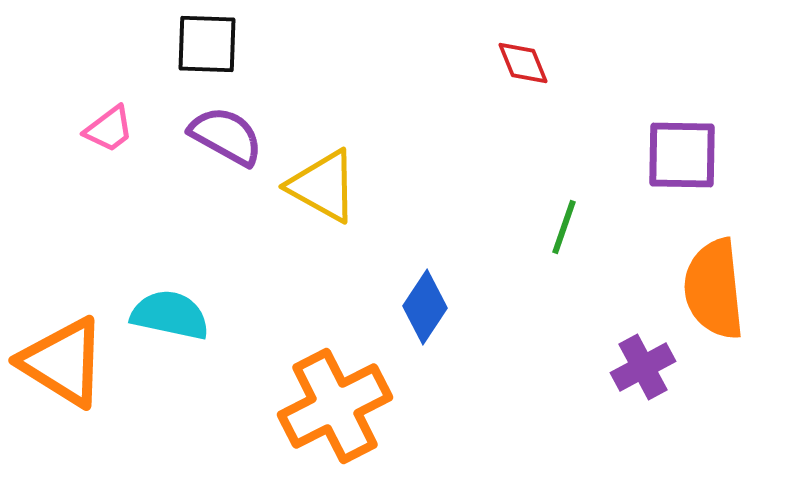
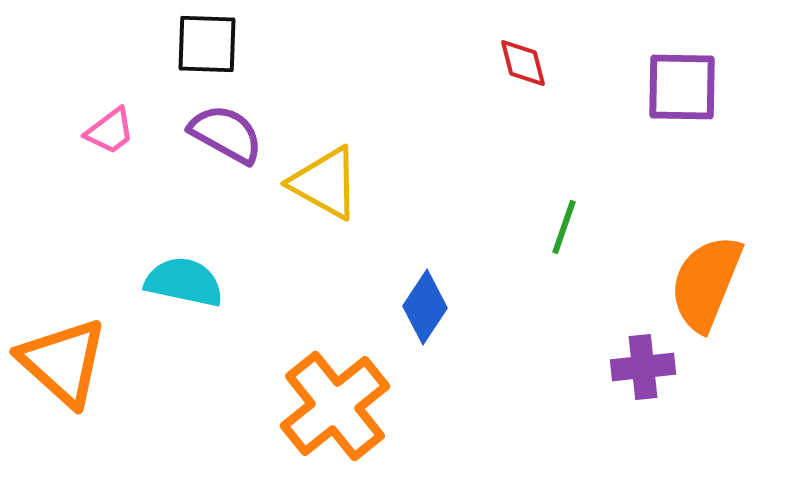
red diamond: rotated 8 degrees clockwise
pink trapezoid: moved 1 px right, 2 px down
purple semicircle: moved 2 px up
purple square: moved 68 px up
yellow triangle: moved 2 px right, 3 px up
orange semicircle: moved 8 px left, 6 px up; rotated 28 degrees clockwise
cyan semicircle: moved 14 px right, 33 px up
orange triangle: rotated 10 degrees clockwise
purple cross: rotated 22 degrees clockwise
orange cross: rotated 12 degrees counterclockwise
